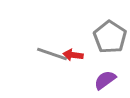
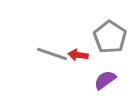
red arrow: moved 5 px right
